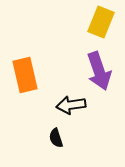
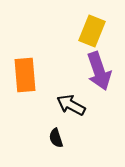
yellow rectangle: moved 9 px left, 9 px down
orange rectangle: rotated 8 degrees clockwise
black arrow: rotated 36 degrees clockwise
